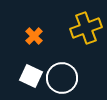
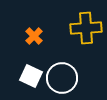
yellow cross: rotated 16 degrees clockwise
